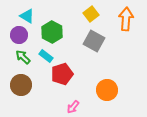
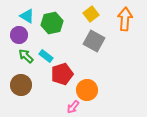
orange arrow: moved 1 px left
green hexagon: moved 9 px up; rotated 20 degrees clockwise
green arrow: moved 3 px right, 1 px up
orange circle: moved 20 px left
